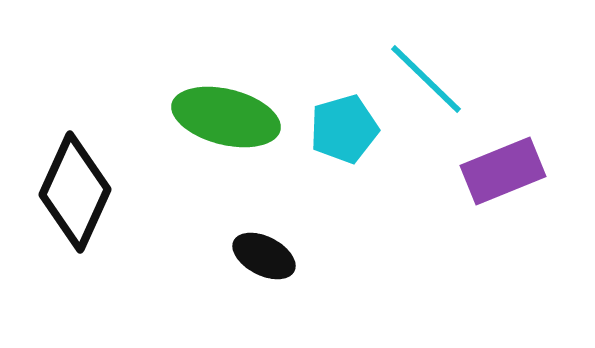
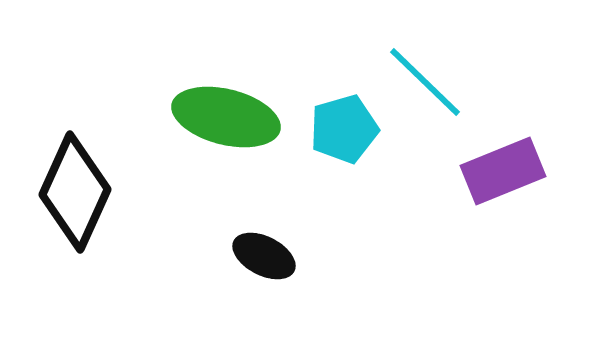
cyan line: moved 1 px left, 3 px down
